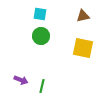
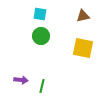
purple arrow: rotated 16 degrees counterclockwise
